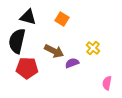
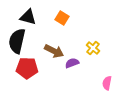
orange square: moved 1 px up
